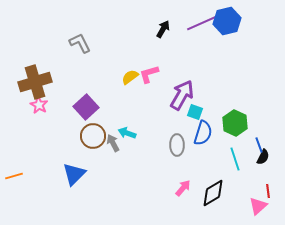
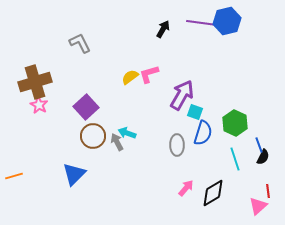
purple line: rotated 32 degrees clockwise
gray arrow: moved 4 px right, 1 px up
pink arrow: moved 3 px right
